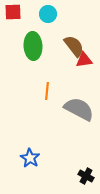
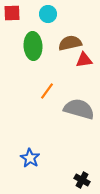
red square: moved 1 px left, 1 px down
brown semicircle: moved 4 px left, 3 px up; rotated 65 degrees counterclockwise
orange line: rotated 30 degrees clockwise
gray semicircle: rotated 12 degrees counterclockwise
black cross: moved 4 px left, 4 px down
